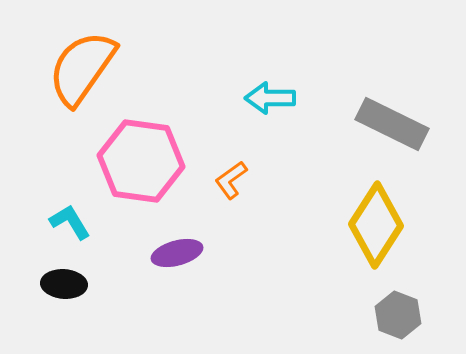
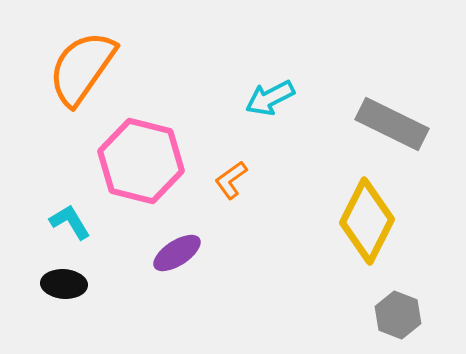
cyan arrow: rotated 27 degrees counterclockwise
pink hexagon: rotated 6 degrees clockwise
yellow diamond: moved 9 px left, 4 px up; rotated 6 degrees counterclockwise
purple ellipse: rotated 18 degrees counterclockwise
